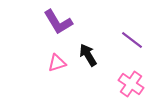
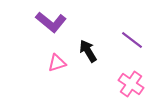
purple L-shape: moved 7 px left; rotated 20 degrees counterclockwise
black arrow: moved 4 px up
